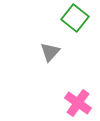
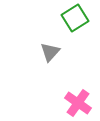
green square: rotated 20 degrees clockwise
